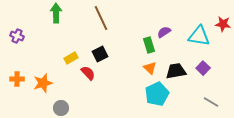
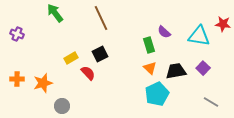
green arrow: moved 1 px left; rotated 36 degrees counterclockwise
purple semicircle: rotated 104 degrees counterclockwise
purple cross: moved 2 px up
gray circle: moved 1 px right, 2 px up
